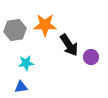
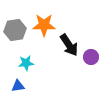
orange star: moved 1 px left
blue triangle: moved 3 px left, 1 px up
